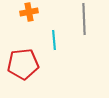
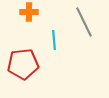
orange cross: rotated 12 degrees clockwise
gray line: moved 3 px down; rotated 24 degrees counterclockwise
